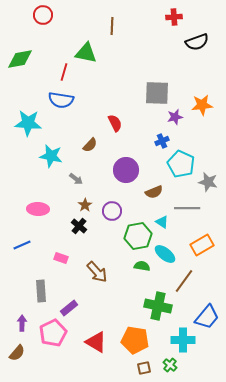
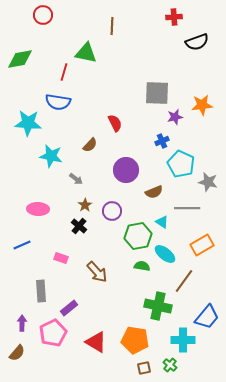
blue semicircle at (61, 100): moved 3 px left, 2 px down
